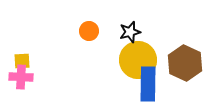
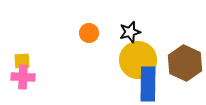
orange circle: moved 2 px down
pink cross: moved 2 px right
